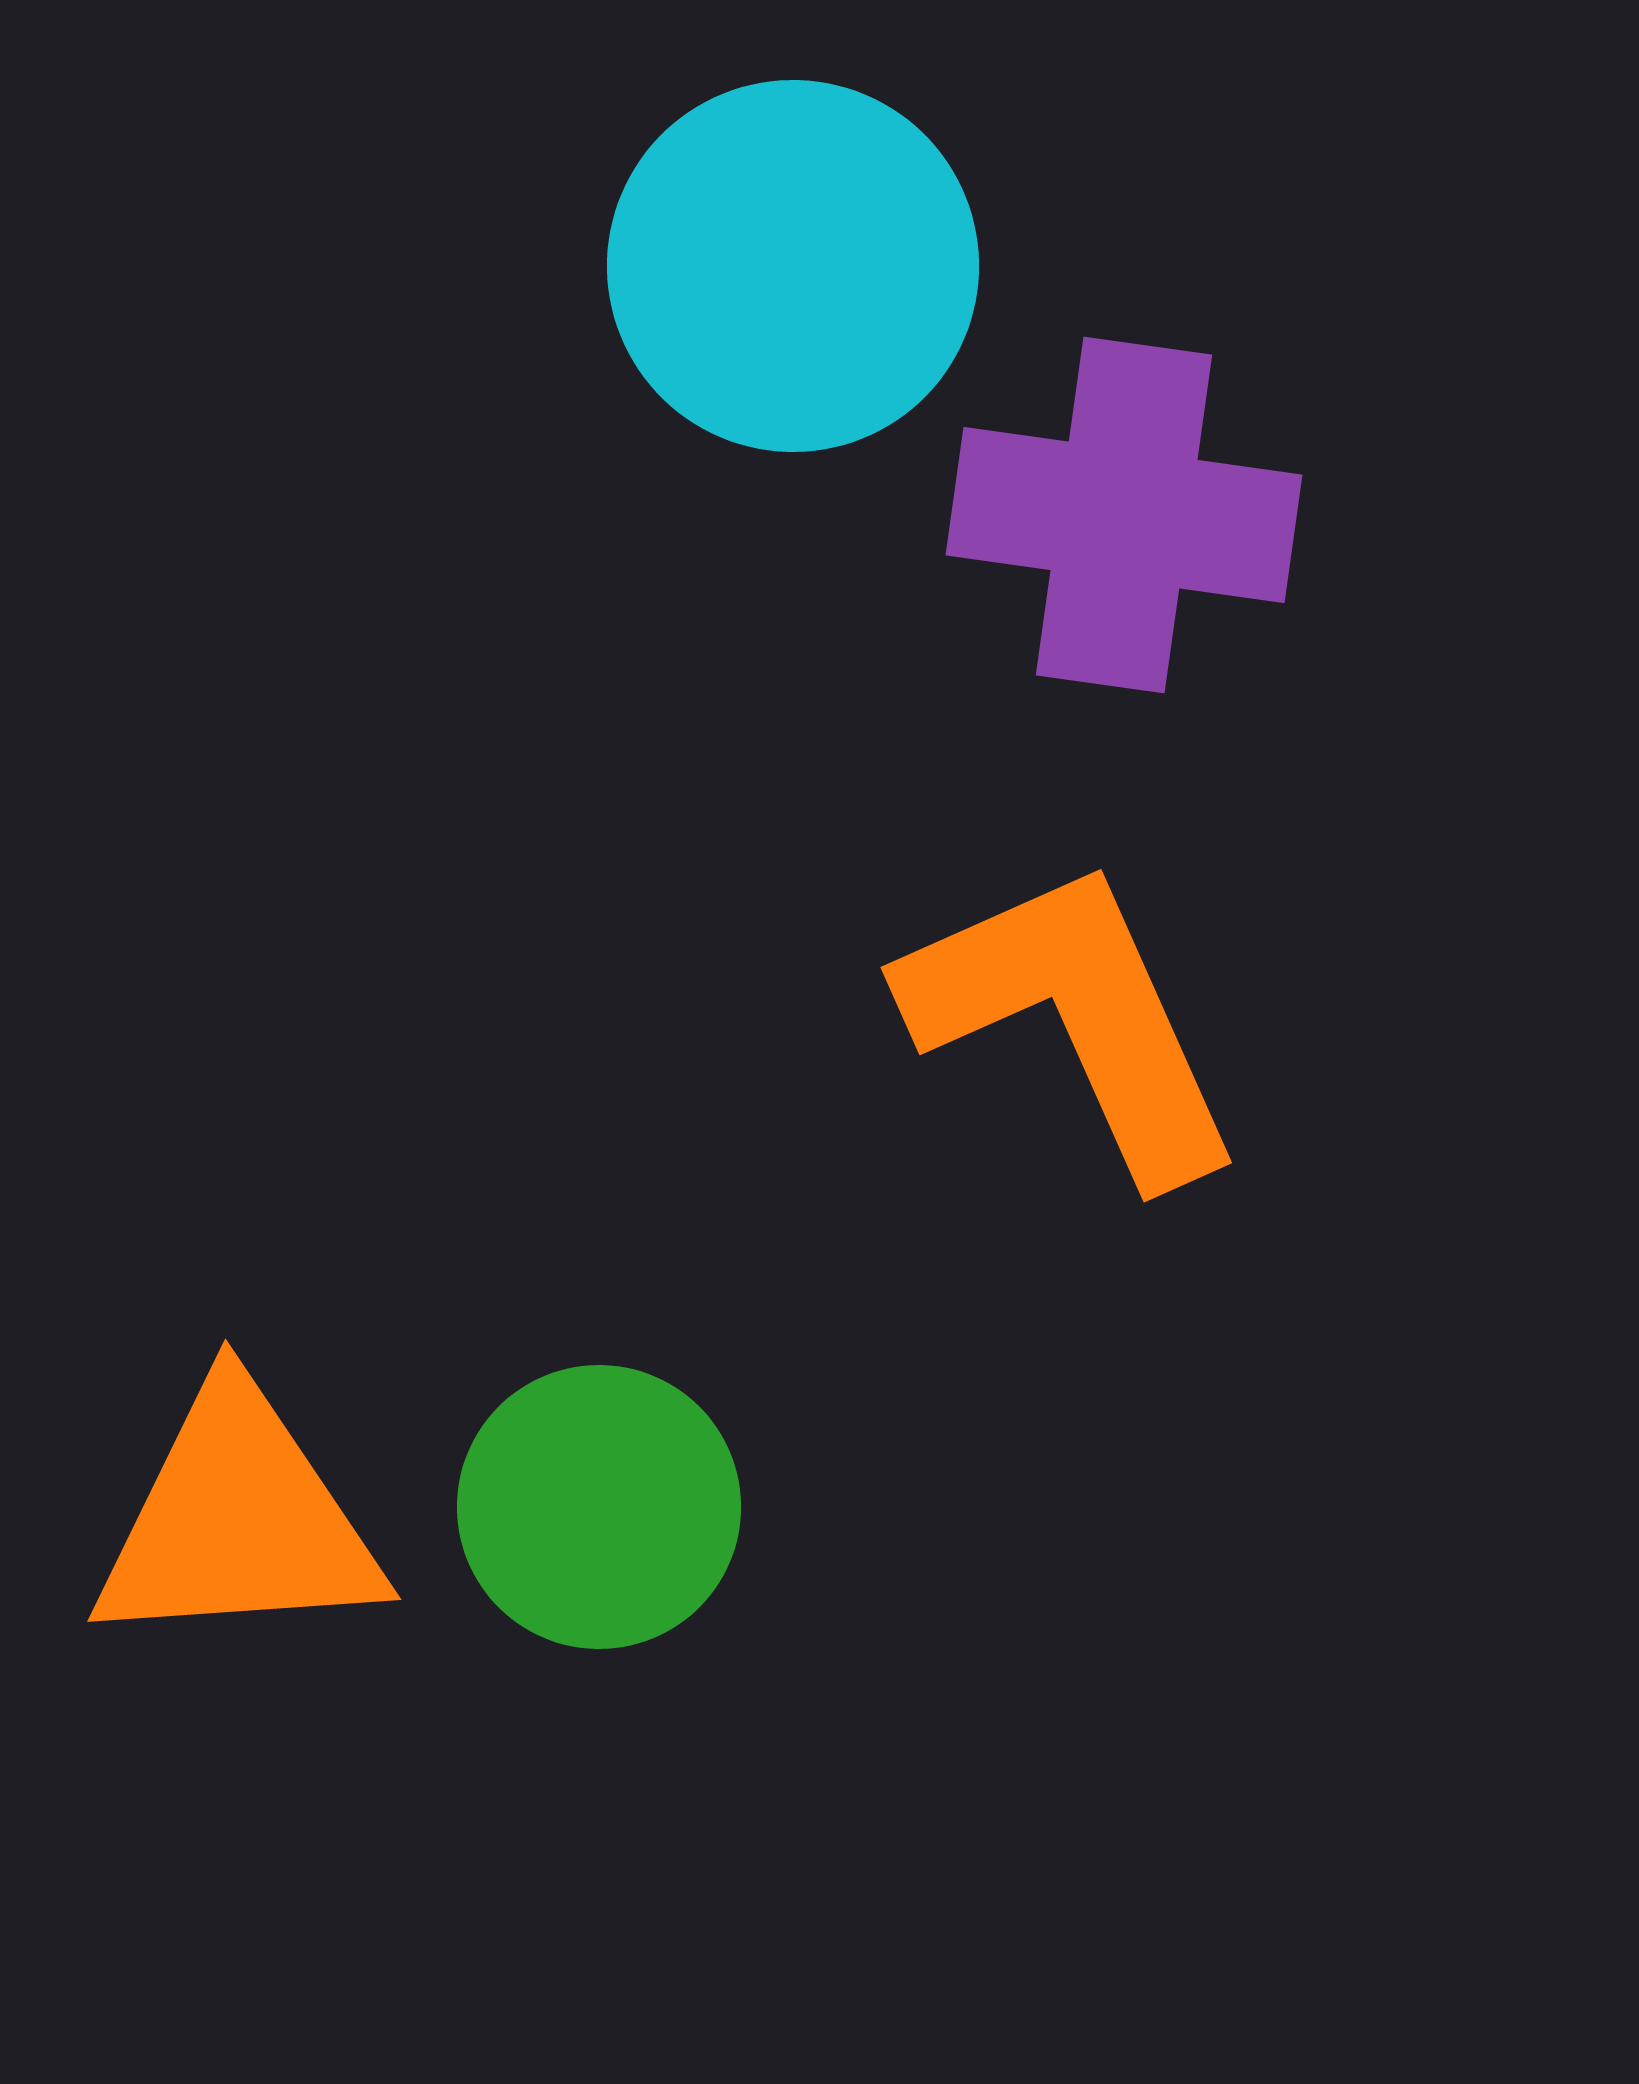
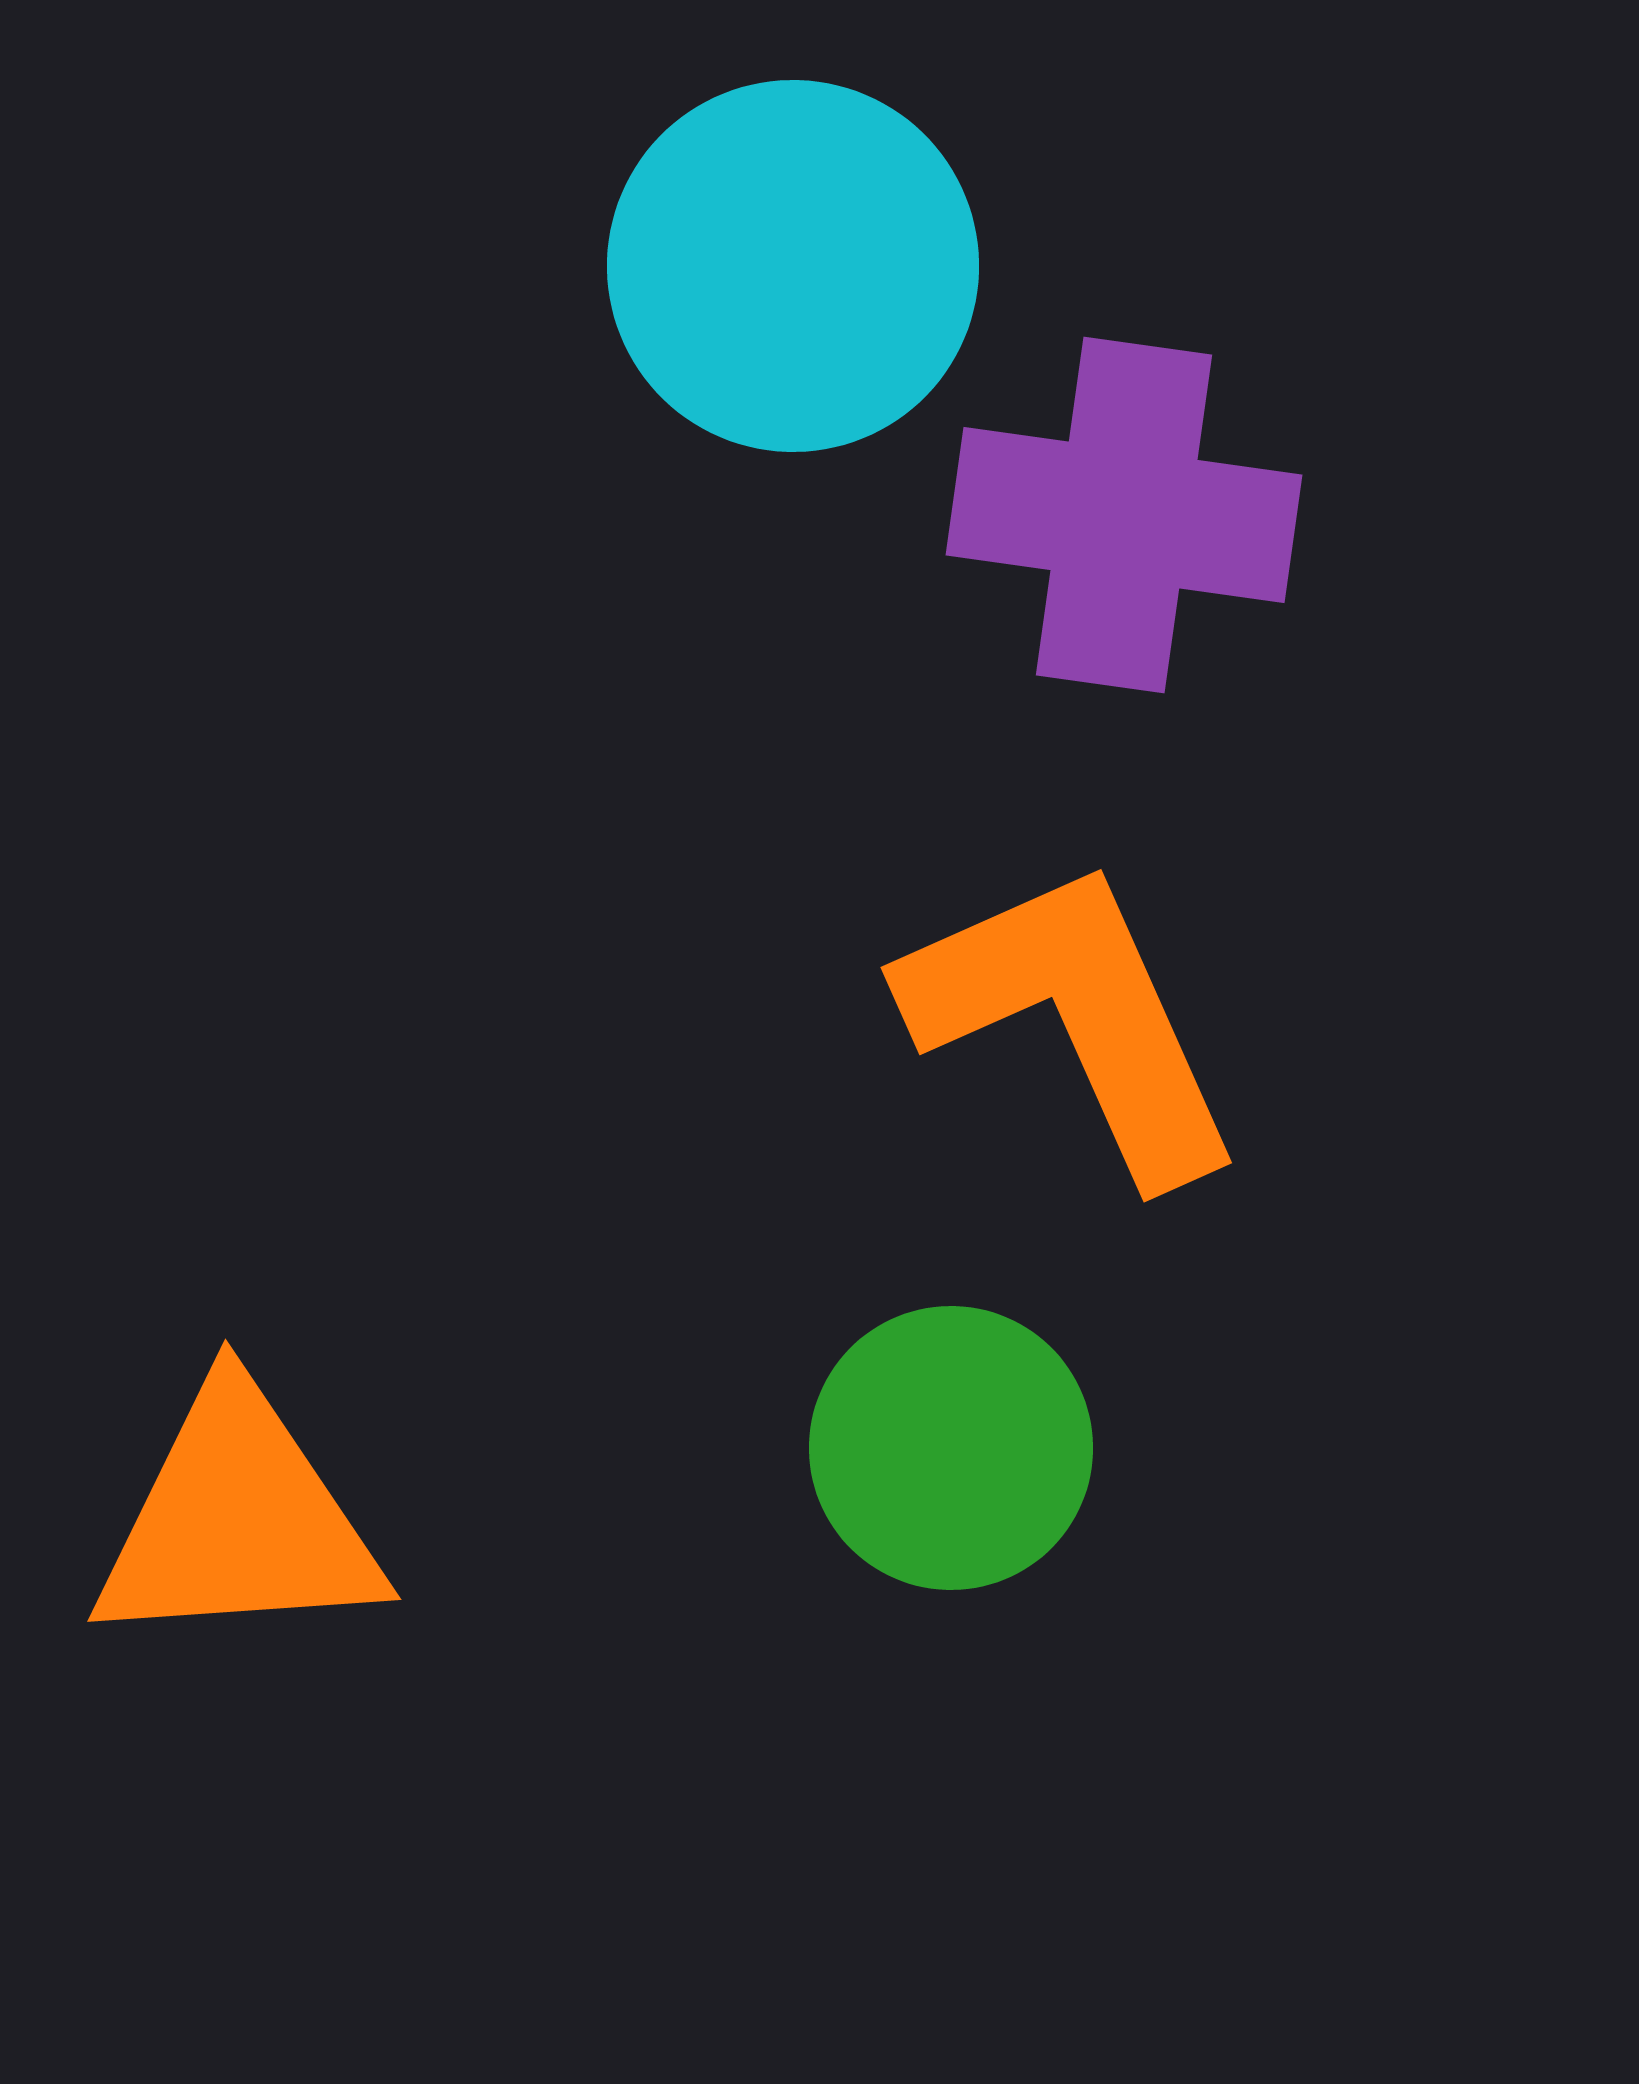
green circle: moved 352 px right, 59 px up
